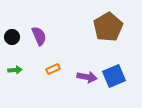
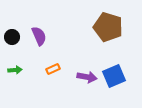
brown pentagon: rotated 24 degrees counterclockwise
